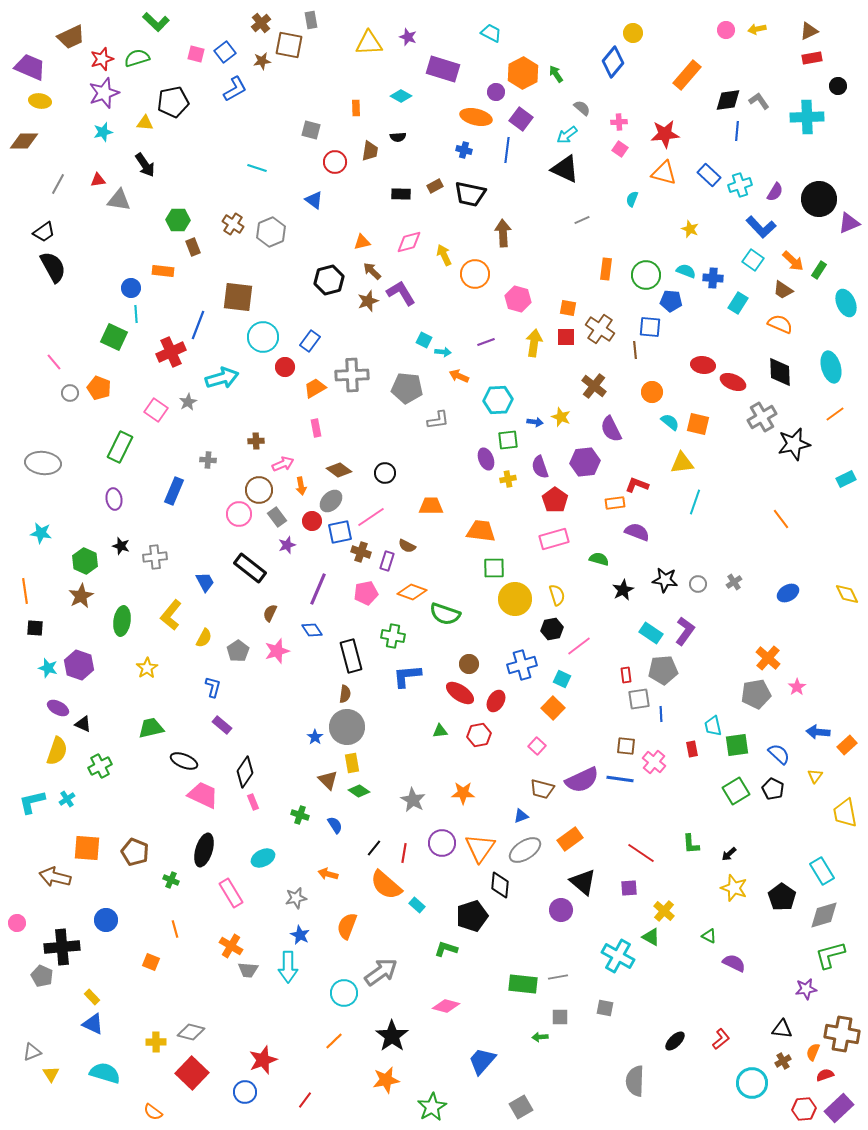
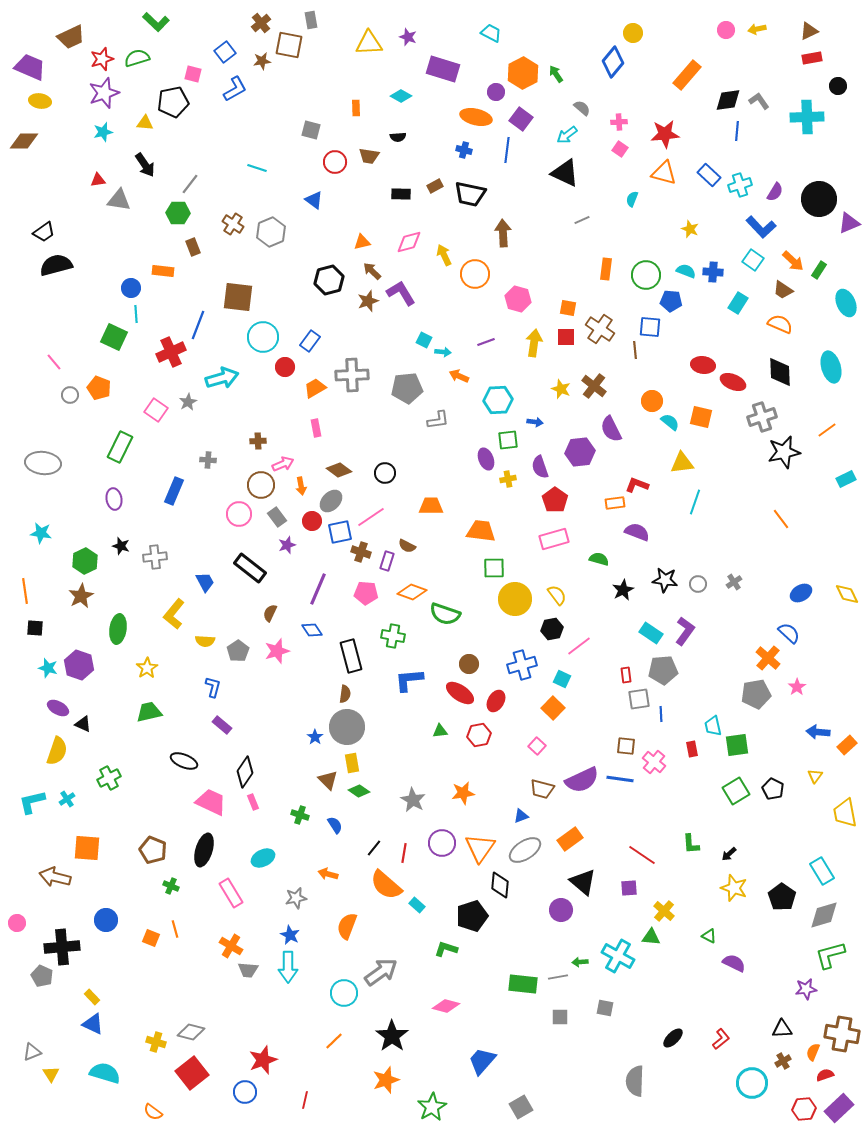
pink square at (196, 54): moved 3 px left, 20 px down
brown trapezoid at (370, 151): moved 1 px left, 5 px down; rotated 90 degrees clockwise
black triangle at (565, 169): moved 4 px down
gray line at (58, 184): moved 132 px right; rotated 10 degrees clockwise
green hexagon at (178, 220): moved 7 px up
black semicircle at (53, 267): moved 3 px right, 2 px up; rotated 76 degrees counterclockwise
blue cross at (713, 278): moved 6 px up
gray pentagon at (407, 388): rotated 12 degrees counterclockwise
orange circle at (652, 392): moved 9 px down
gray circle at (70, 393): moved 2 px down
orange line at (835, 414): moved 8 px left, 16 px down
yellow star at (561, 417): moved 28 px up
gray cross at (762, 417): rotated 12 degrees clockwise
orange square at (698, 424): moved 3 px right, 7 px up
brown cross at (256, 441): moved 2 px right
black star at (794, 444): moved 10 px left, 8 px down
purple hexagon at (585, 462): moved 5 px left, 10 px up
brown circle at (259, 490): moved 2 px right, 5 px up
green hexagon at (85, 561): rotated 10 degrees clockwise
pink pentagon at (366, 593): rotated 15 degrees clockwise
blue ellipse at (788, 593): moved 13 px right
yellow semicircle at (557, 595): rotated 20 degrees counterclockwise
yellow L-shape at (171, 615): moved 3 px right, 1 px up
green ellipse at (122, 621): moved 4 px left, 8 px down
yellow semicircle at (204, 638): moved 1 px right, 3 px down; rotated 66 degrees clockwise
blue L-shape at (407, 676): moved 2 px right, 4 px down
green trapezoid at (151, 728): moved 2 px left, 16 px up
blue semicircle at (779, 754): moved 10 px right, 121 px up
green cross at (100, 766): moved 9 px right, 12 px down
orange star at (463, 793): rotated 10 degrees counterclockwise
pink trapezoid at (203, 795): moved 8 px right, 7 px down
brown pentagon at (135, 852): moved 18 px right, 2 px up
red line at (641, 853): moved 1 px right, 2 px down
green cross at (171, 880): moved 6 px down
blue star at (300, 935): moved 10 px left
green triangle at (651, 937): rotated 24 degrees counterclockwise
orange square at (151, 962): moved 24 px up
black triangle at (782, 1029): rotated 10 degrees counterclockwise
green arrow at (540, 1037): moved 40 px right, 75 px up
black ellipse at (675, 1041): moved 2 px left, 3 px up
yellow cross at (156, 1042): rotated 18 degrees clockwise
red square at (192, 1073): rotated 8 degrees clockwise
orange star at (386, 1080): rotated 8 degrees counterclockwise
red line at (305, 1100): rotated 24 degrees counterclockwise
